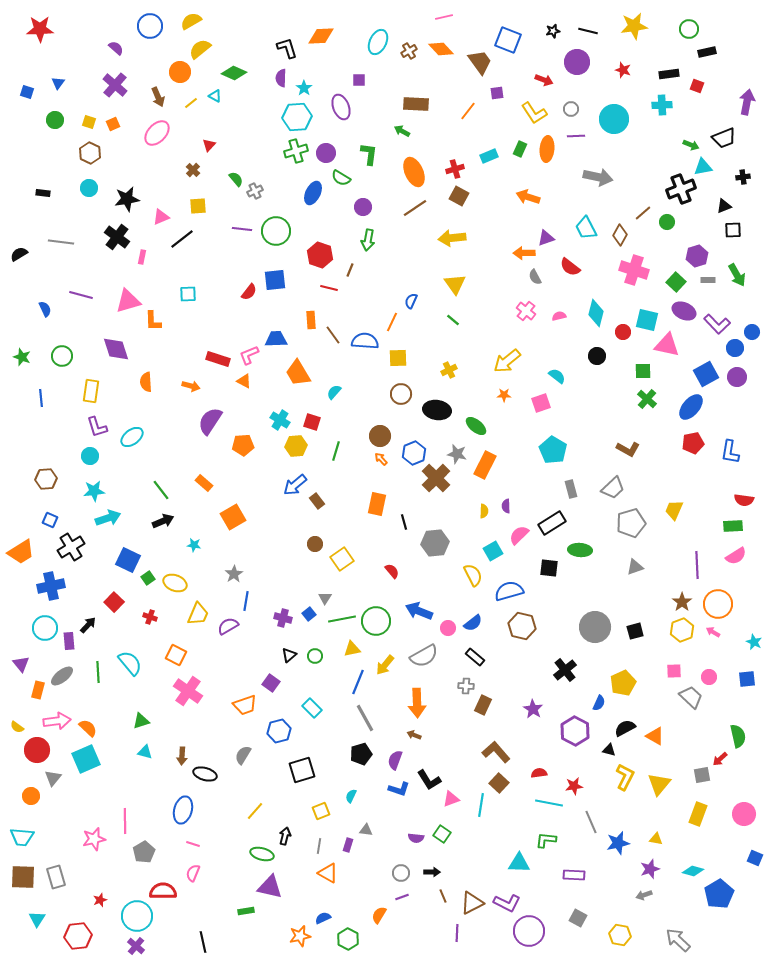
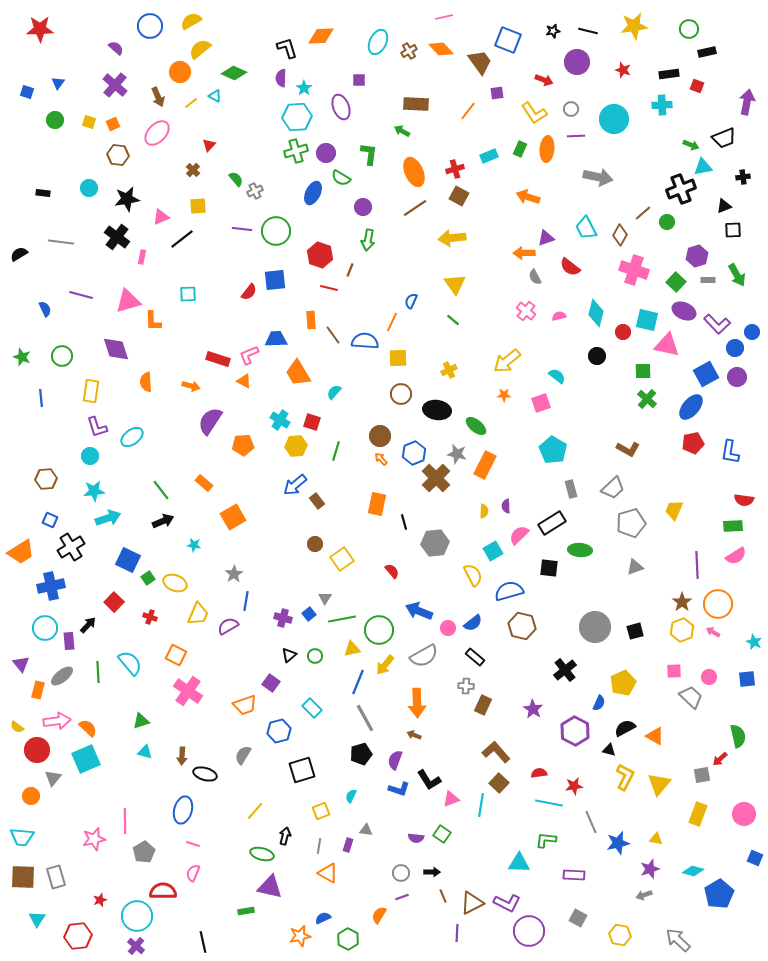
brown hexagon at (90, 153): moved 28 px right, 2 px down; rotated 20 degrees counterclockwise
green circle at (376, 621): moved 3 px right, 9 px down
